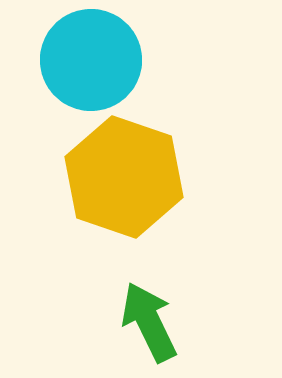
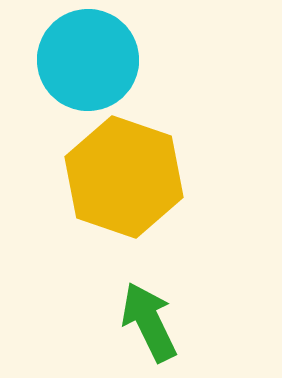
cyan circle: moved 3 px left
